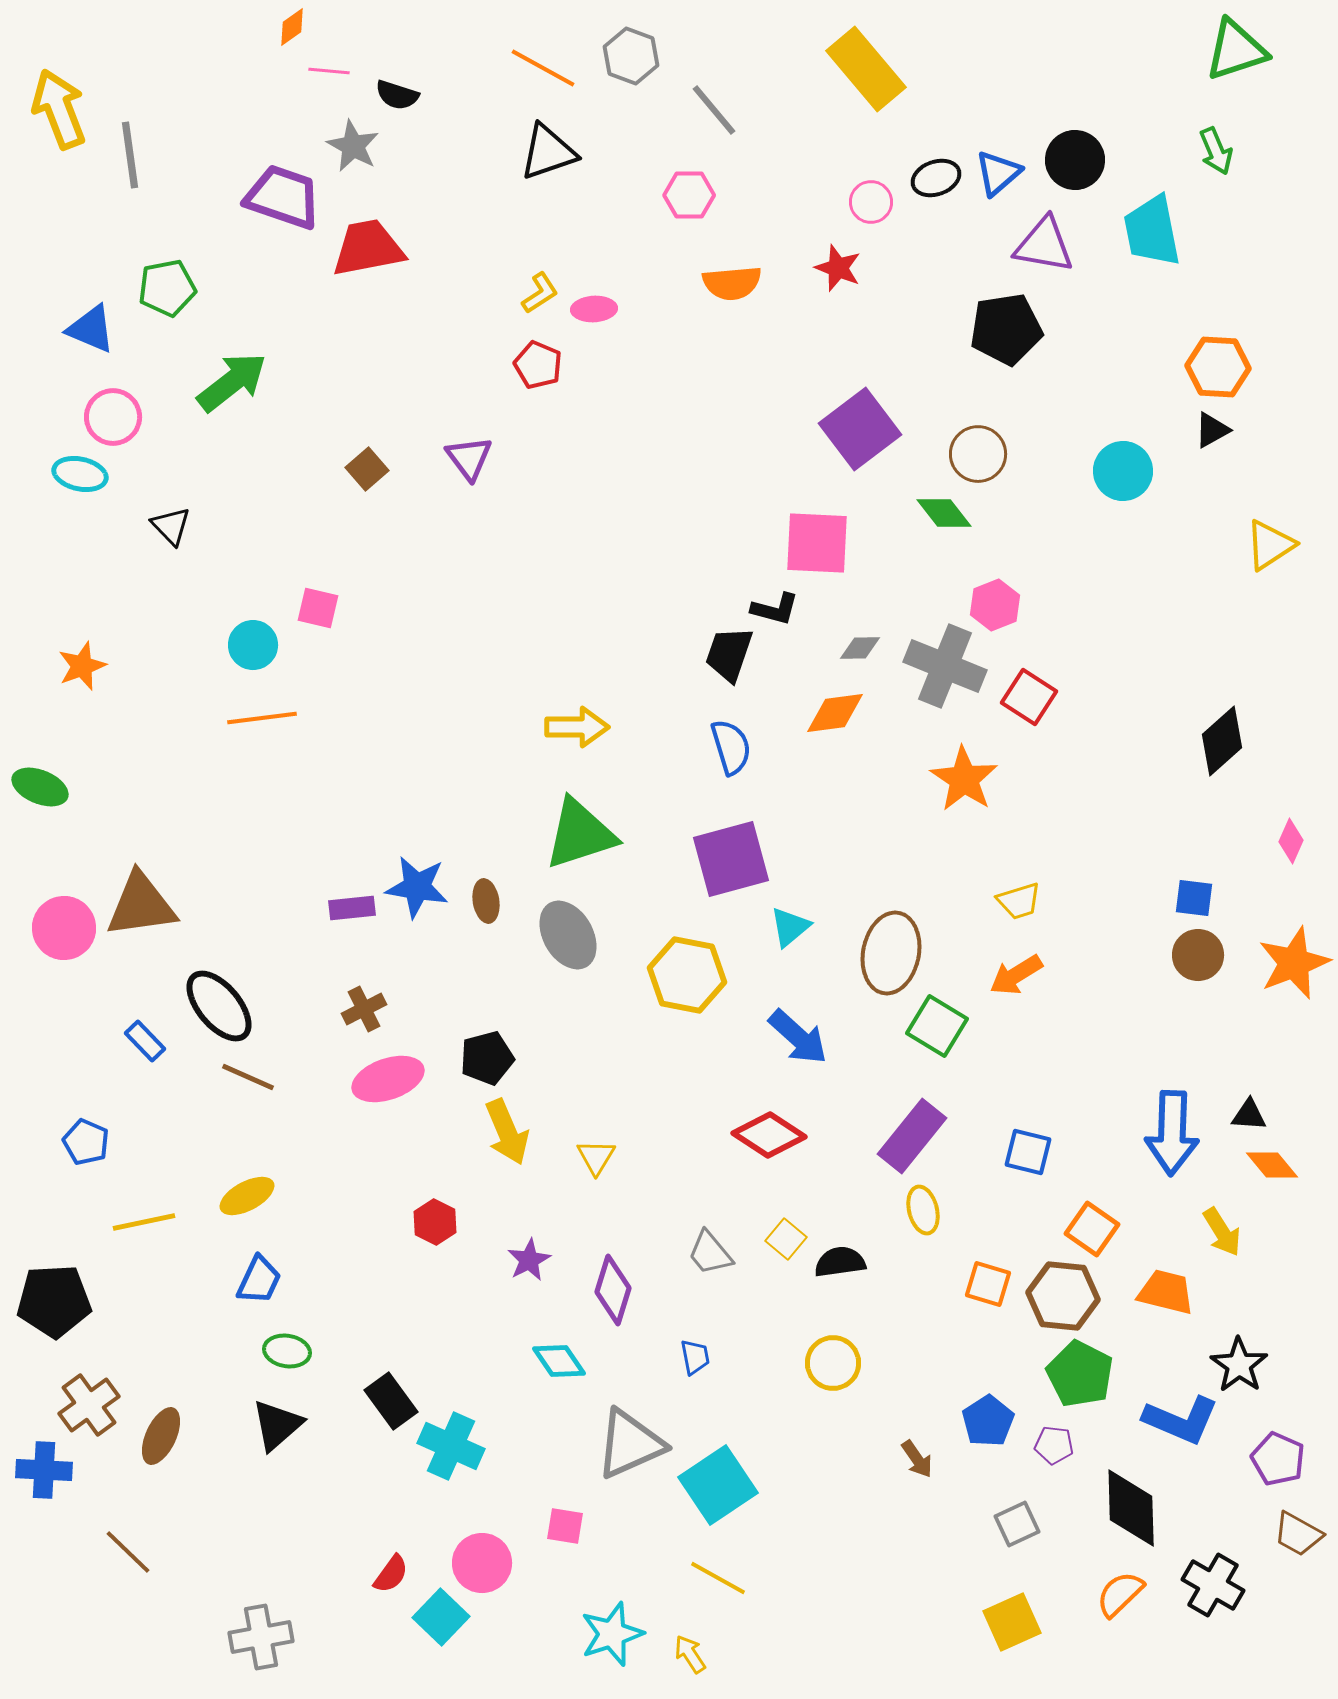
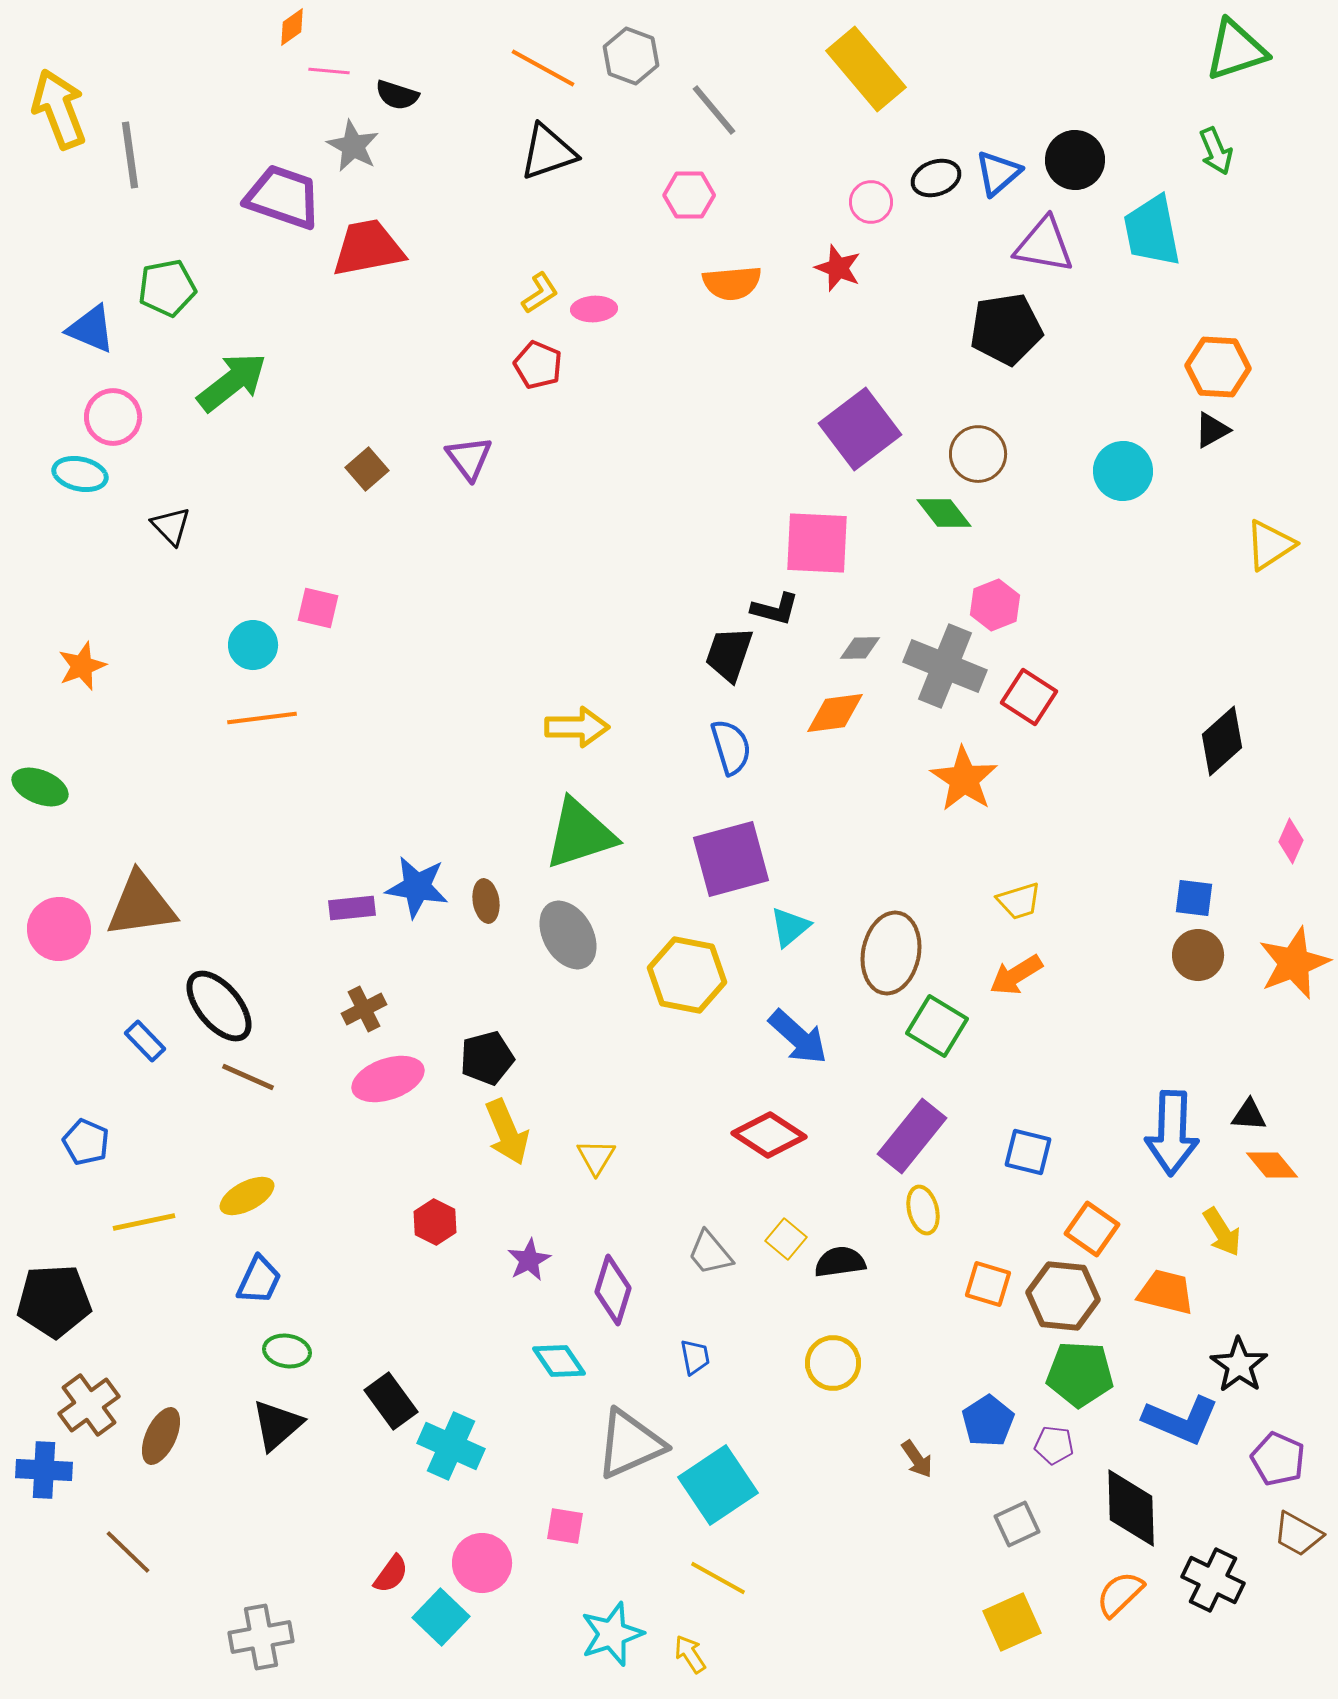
pink circle at (64, 928): moved 5 px left, 1 px down
green pentagon at (1080, 1374): rotated 24 degrees counterclockwise
black cross at (1213, 1585): moved 5 px up; rotated 4 degrees counterclockwise
